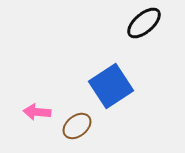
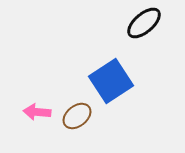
blue square: moved 5 px up
brown ellipse: moved 10 px up
